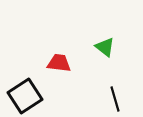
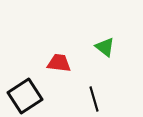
black line: moved 21 px left
